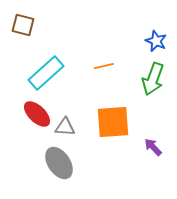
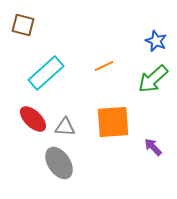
orange line: rotated 12 degrees counterclockwise
green arrow: rotated 28 degrees clockwise
red ellipse: moved 4 px left, 5 px down
